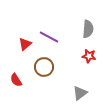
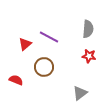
red semicircle: rotated 144 degrees clockwise
